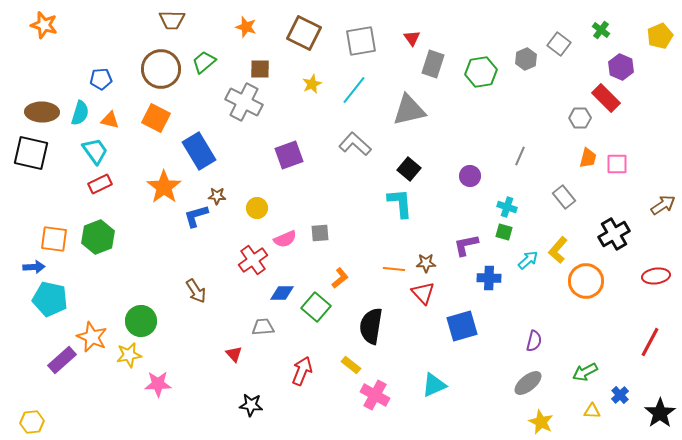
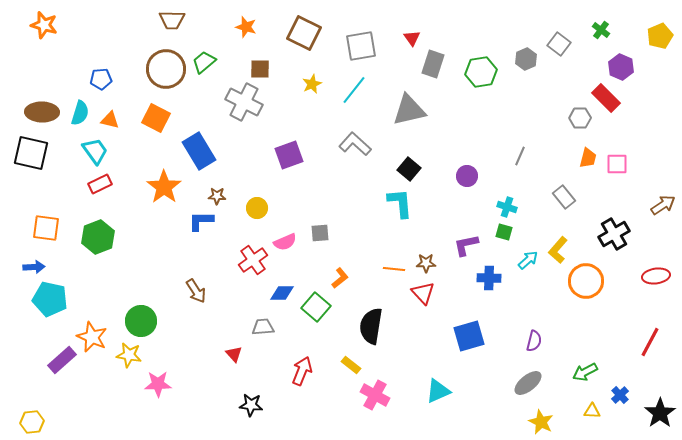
gray square at (361, 41): moved 5 px down
brown circle at (161, 69): moved 5 px right
purple circle at (470, 176): moved 3 px left
blue L-shape at (196, 216): moved 5 px right, 5 px down; rotated 16 degrees clockwise
orange square at (54, 239): moved 8 px left, 11 px up
pink semicircle at (285, 239): moved 3 px down
blue square at (462, 326): moved 7 px right, 10 px down
yellow star at (129, 355): rotated 20 degrees clockwise
cyan triangle at (434, 385): moved 4 px right, 6 px down
